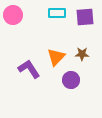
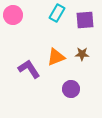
cyan rectangle: rotated 60 degrees counterclockwise
purple square: moved 3 px down
orange triangle: rotated 24 degrees clockwise
purple circle: moved 9 px down
